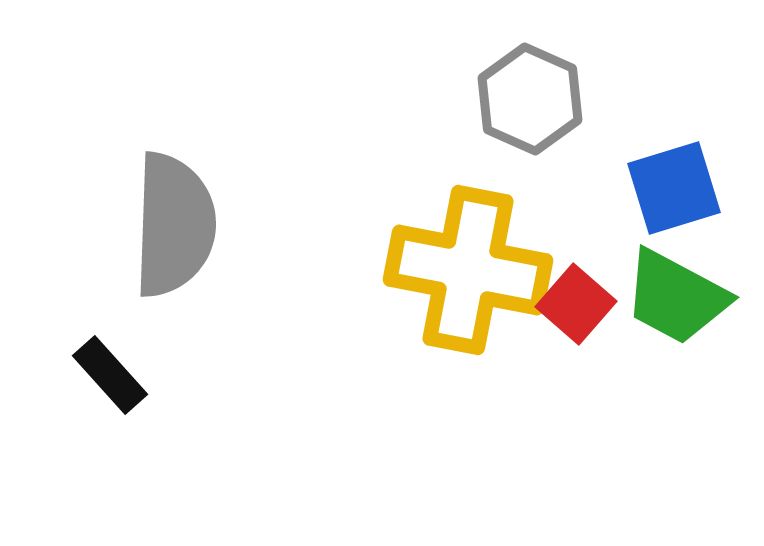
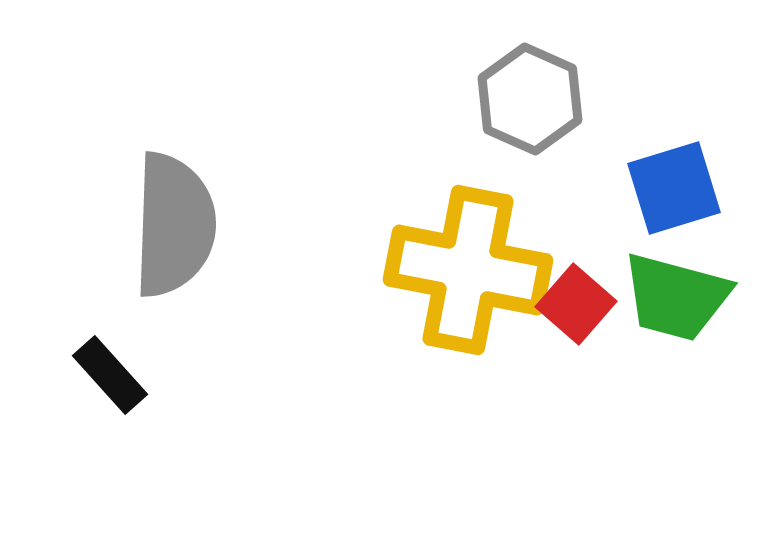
green trapezoid: rotated 13 degrees counterclockwise
